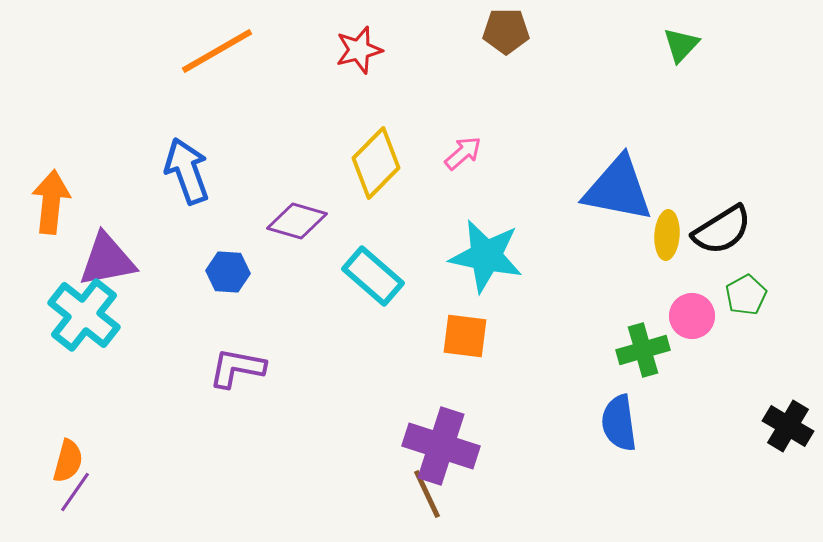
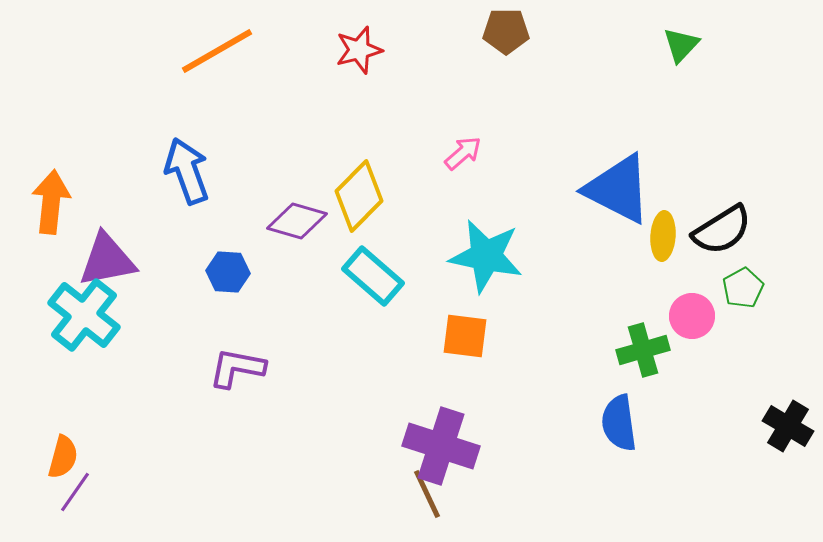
yellow diamond: moved 17 px left, 33 px down
blue triangle: rotated 16 degrees clockwise
yellow ellipse: moved 4 px left, 1 px down
green pentagon: moved 3 px left, 7 px up
orange semicircle: moved 5 px left, 4 px up
